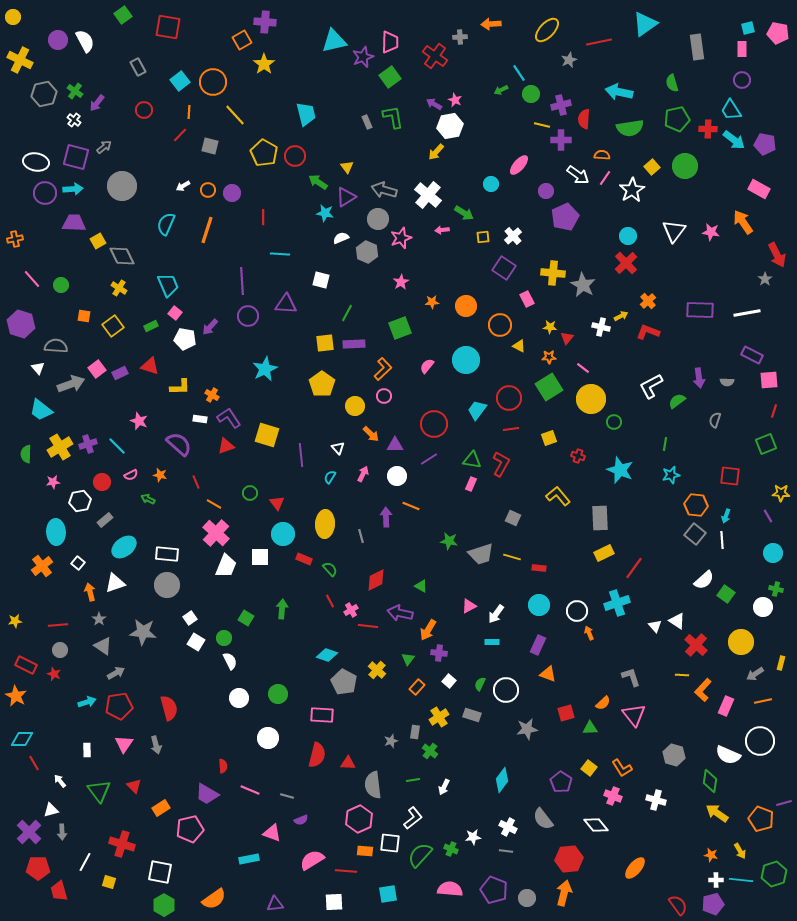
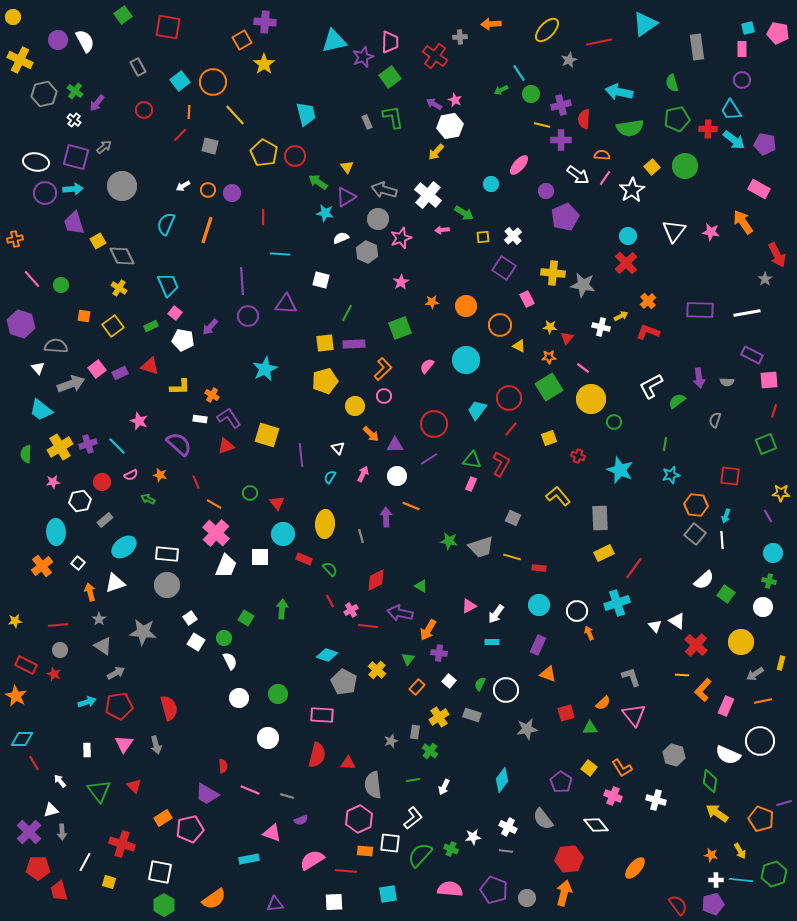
purple trapezoid at (74, 223): rotated 110 degrees counterclockwise
gray star at (583, 285): rotated 20 degrees counterclockwise
white pentagon at (185, 339): moved 2 px left, 1 px down
yellow pentagon at (322, 384): moved 3 px right, 3 px up; rotated 20 degrees clockwise
red line at (511, 429): rotated 42 degrees counterclockwise
gray trapezoid at (481, 554): moved 7 px up
green cross at (776, 589): moved 7 px left, 8 px up
orange rectangle at (161, 808): moved 2 px right, 10 px down
